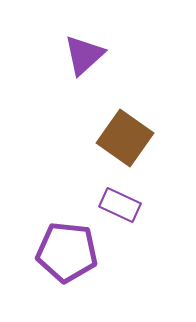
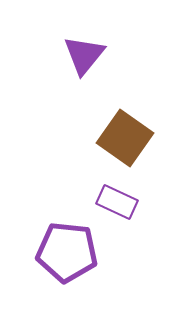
purple triangle: rotated 9 degrees counterclockwise
purple rectangle: moved 3 px left, 3 px up
